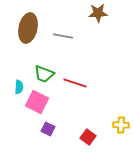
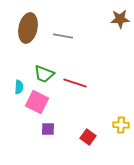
brown star: moved 22 px right, 6 px down
purple square: rotated 24 degrees counterclockwise
